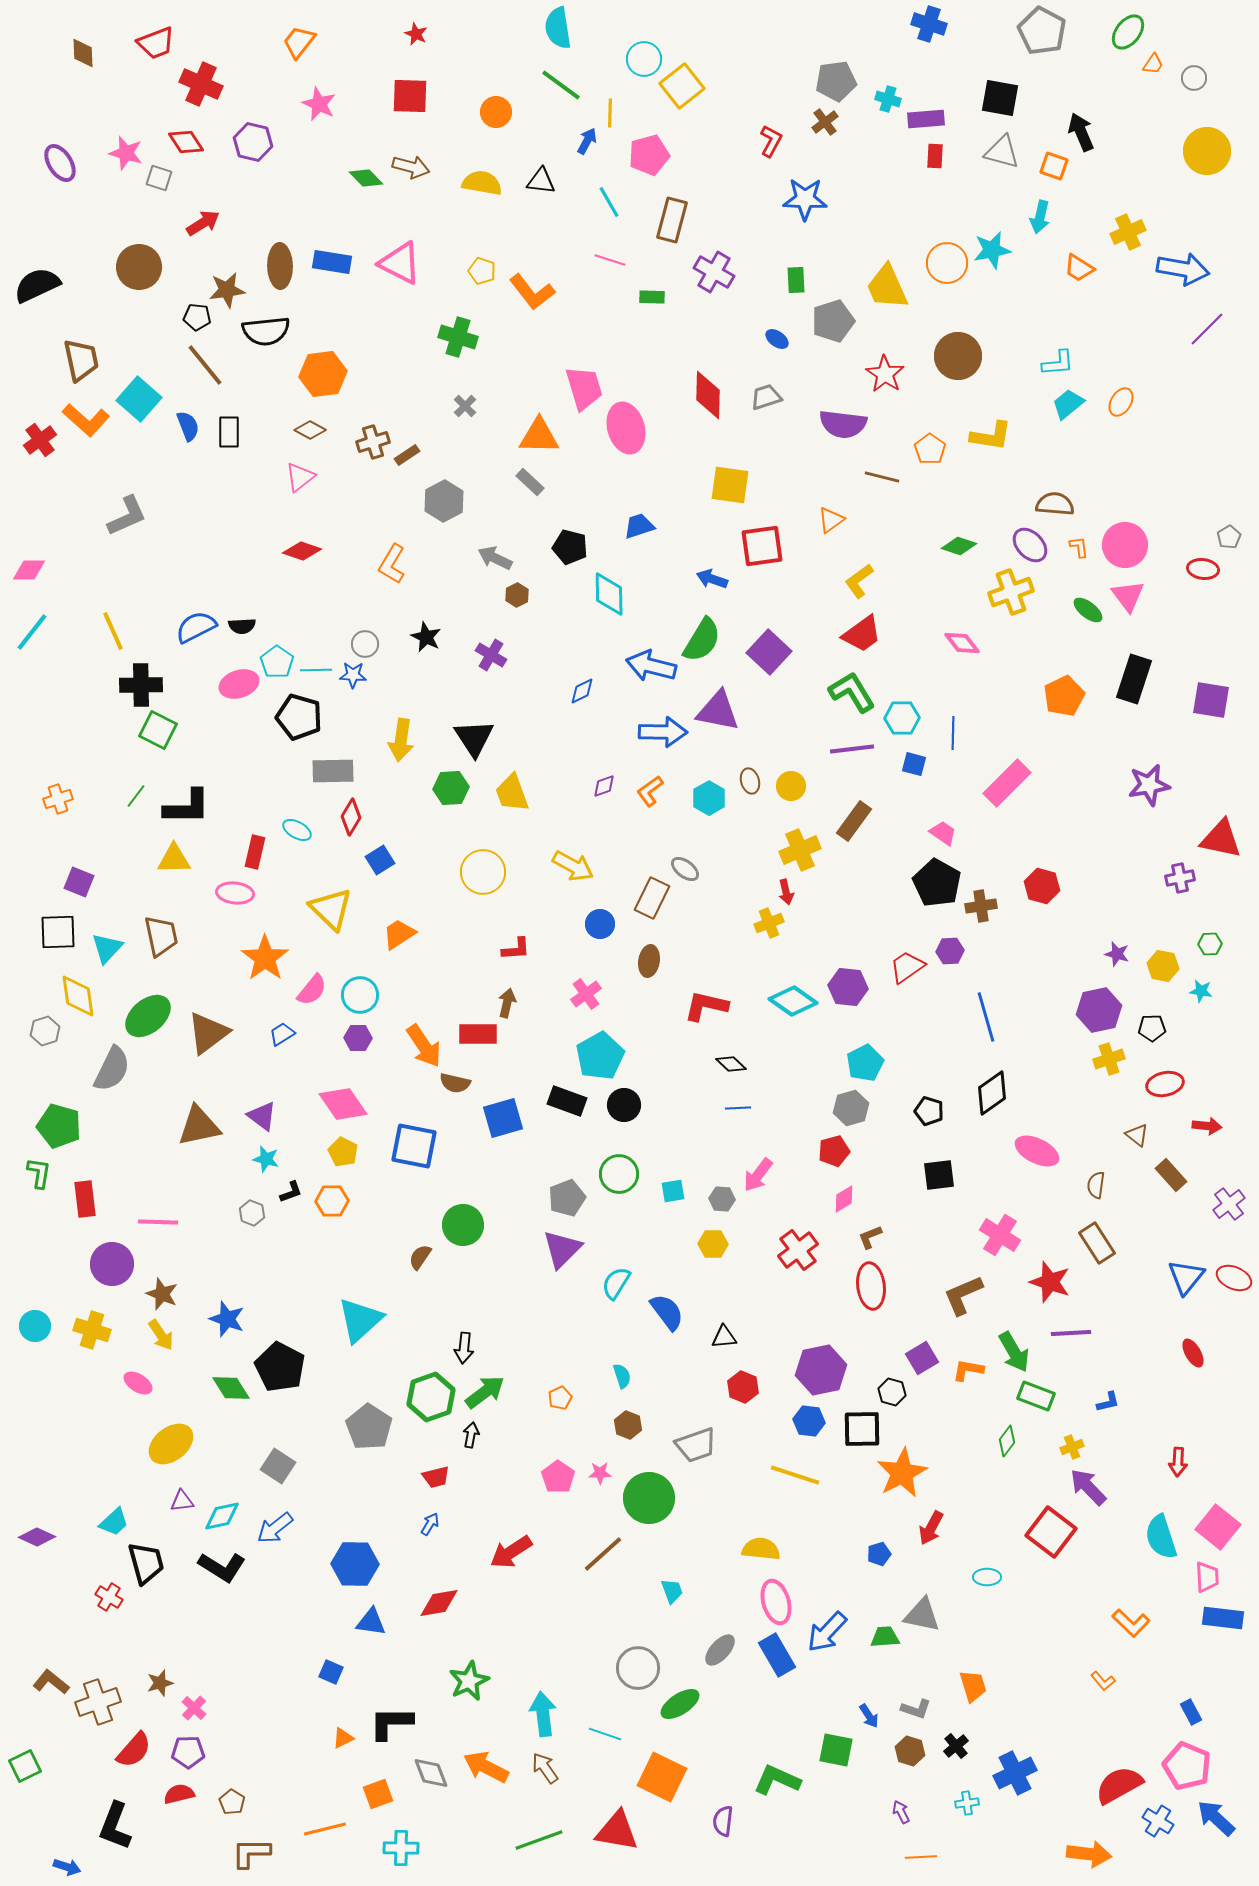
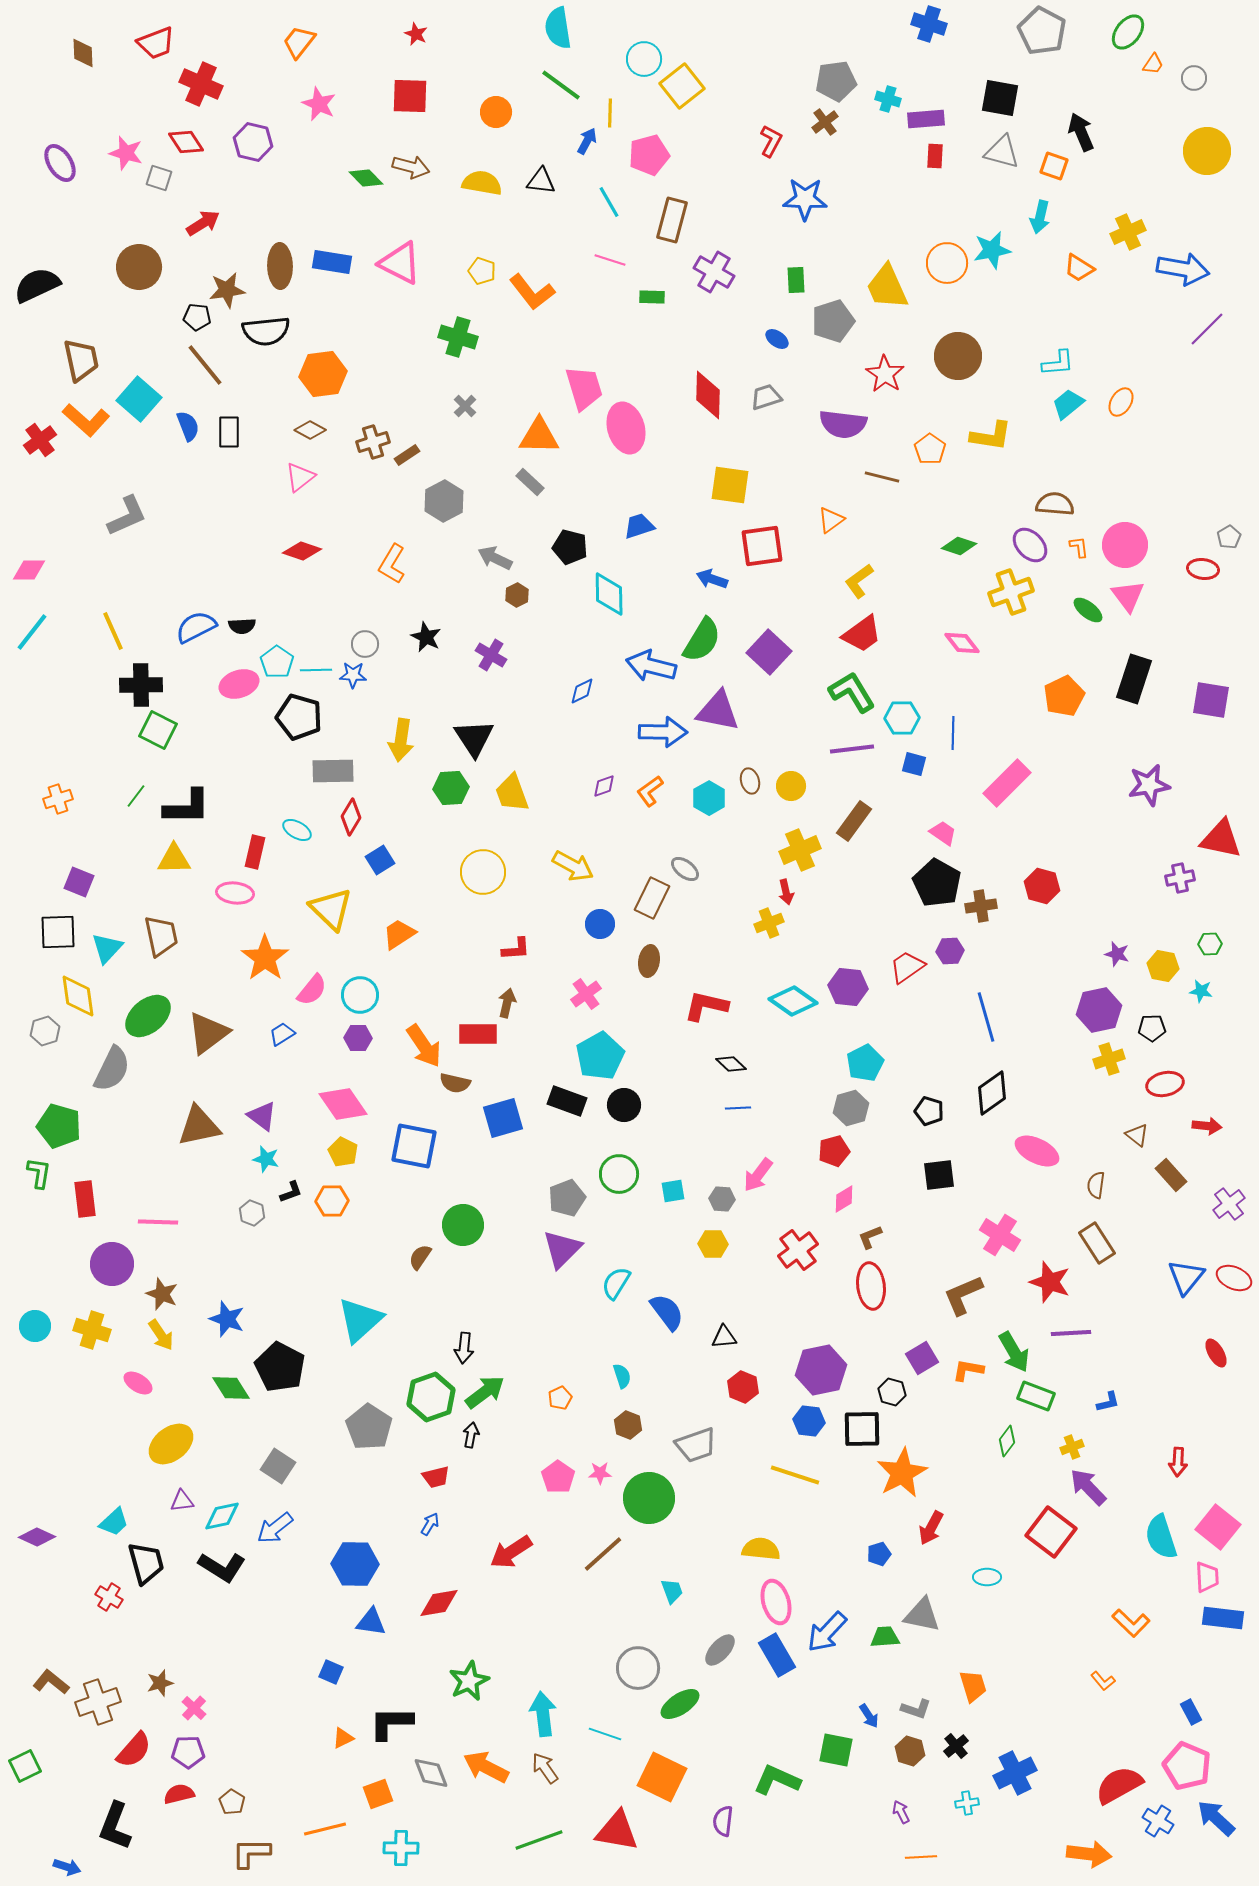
red ellipse at (1193, 1353): moved 23 px right
